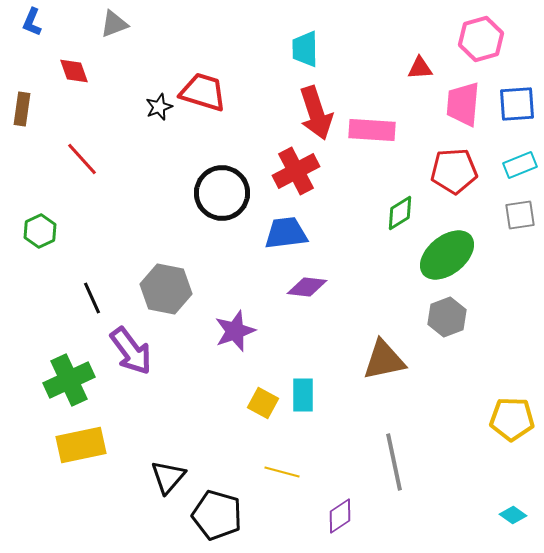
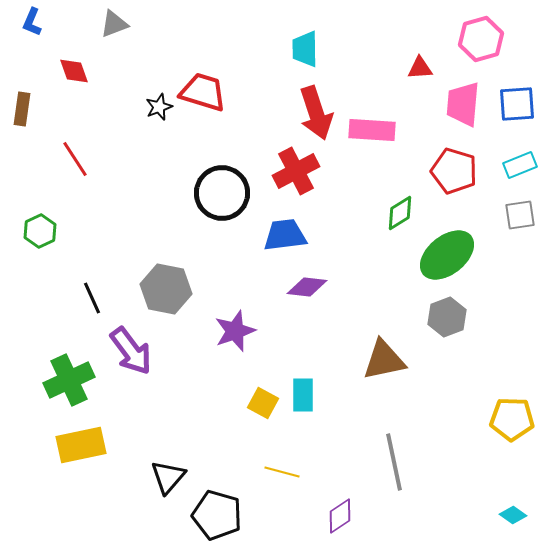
red line at (82, 159): moved 7 px left; rotated 9 degrees clockwise
red pentagon at (454, 171): rotated 21 degrees clockwise
blue trapezoid at (286, 233): moved 1 px left, 2 px down
